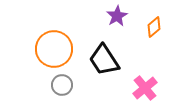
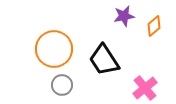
purple star: moved 7 px right; rotated 20 degrees clockwise
orange diamond: moved 1 px up
